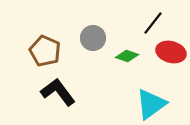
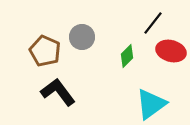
gray circle: moved 11 px left, 1 px up
red ellipse: moved 1 px up
green diamond: rotated 65 degrees counterclockwise
